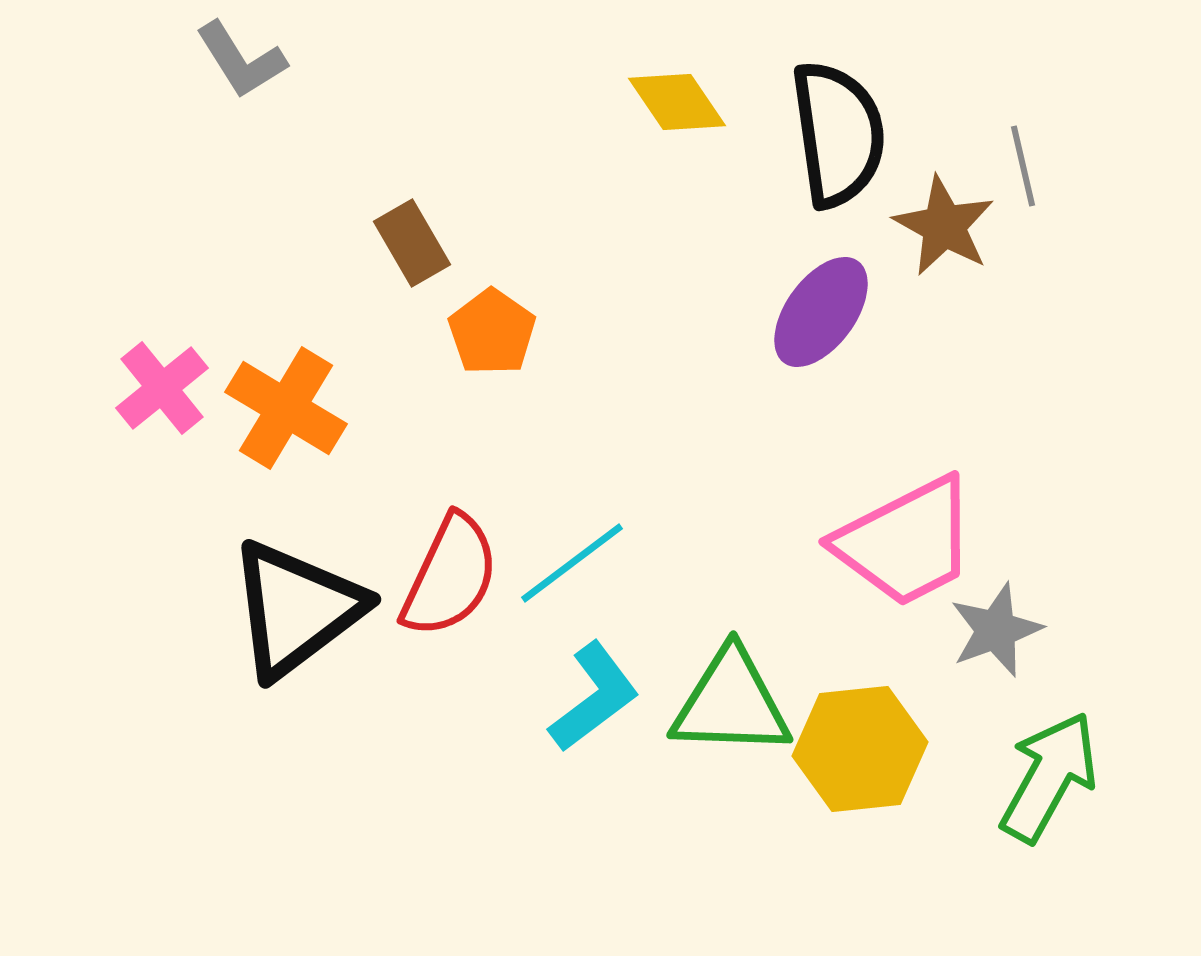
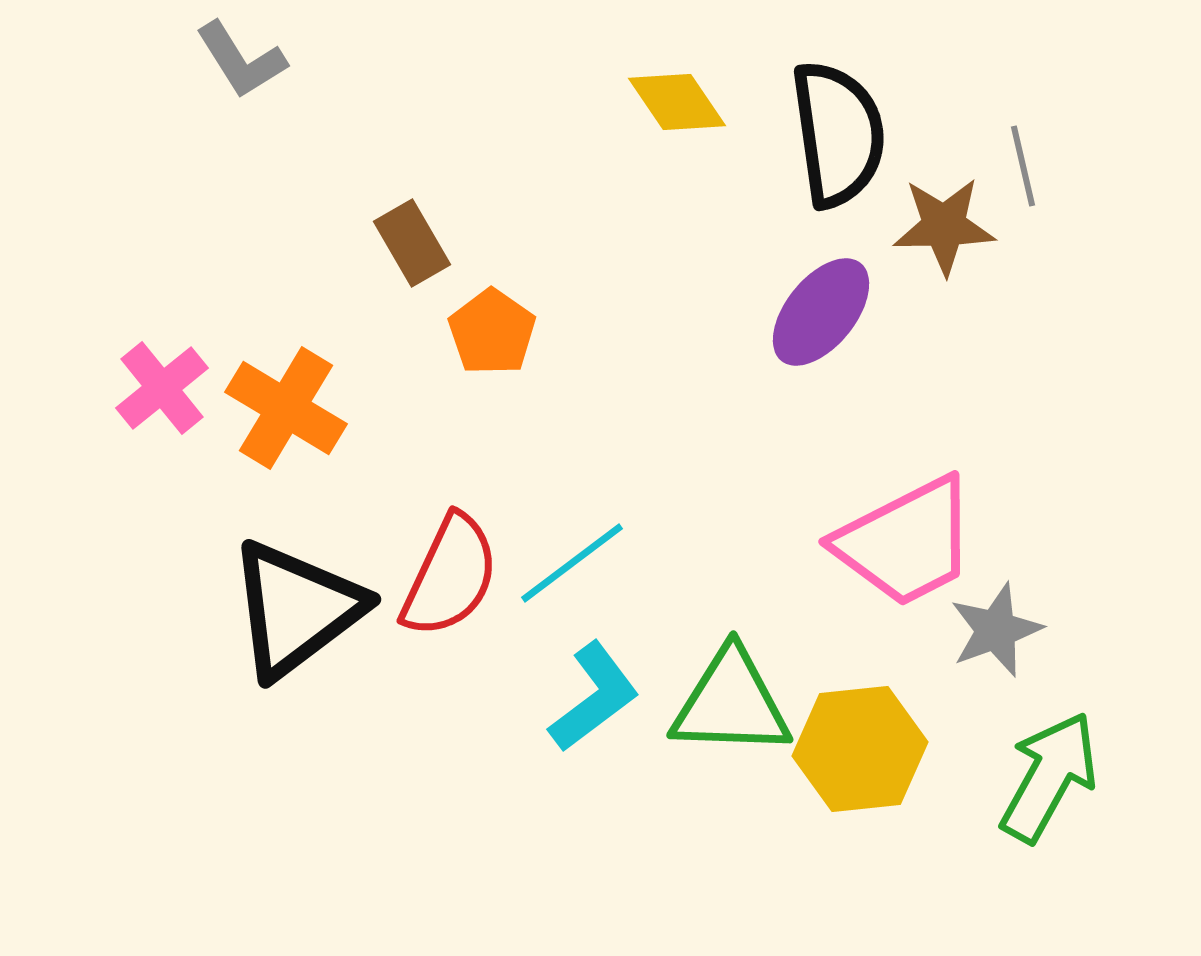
brown star: rotated 30 degrees counterclockwise
purple ellipse: rotated 3 degrees clockwise
